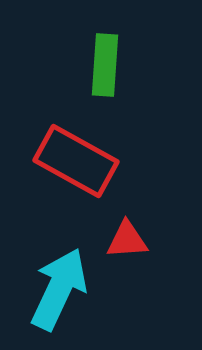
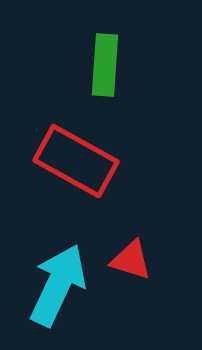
red triangle: moved 4 px right, 20 px down; rotated 21 degrees clockwise
cyan arrow: moved 1 px left, 4 px up
